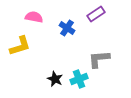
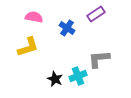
yellow L-shape: moved 8 px right, 1 px down
cyan cross: moved 1 px left, 3 px up
